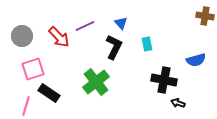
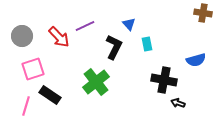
brown cross: moved 2 px left, 3 px up
blue triangle: moved 8 px right, 1 px down
black rectangle: moved 1 px right, 2 px down
